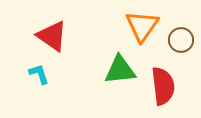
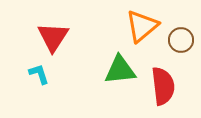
orange triangle: rotated 15 degrees clockwise
red triangle: moved 1 px right, 1 px down; rotated 28 degrees clockwise
